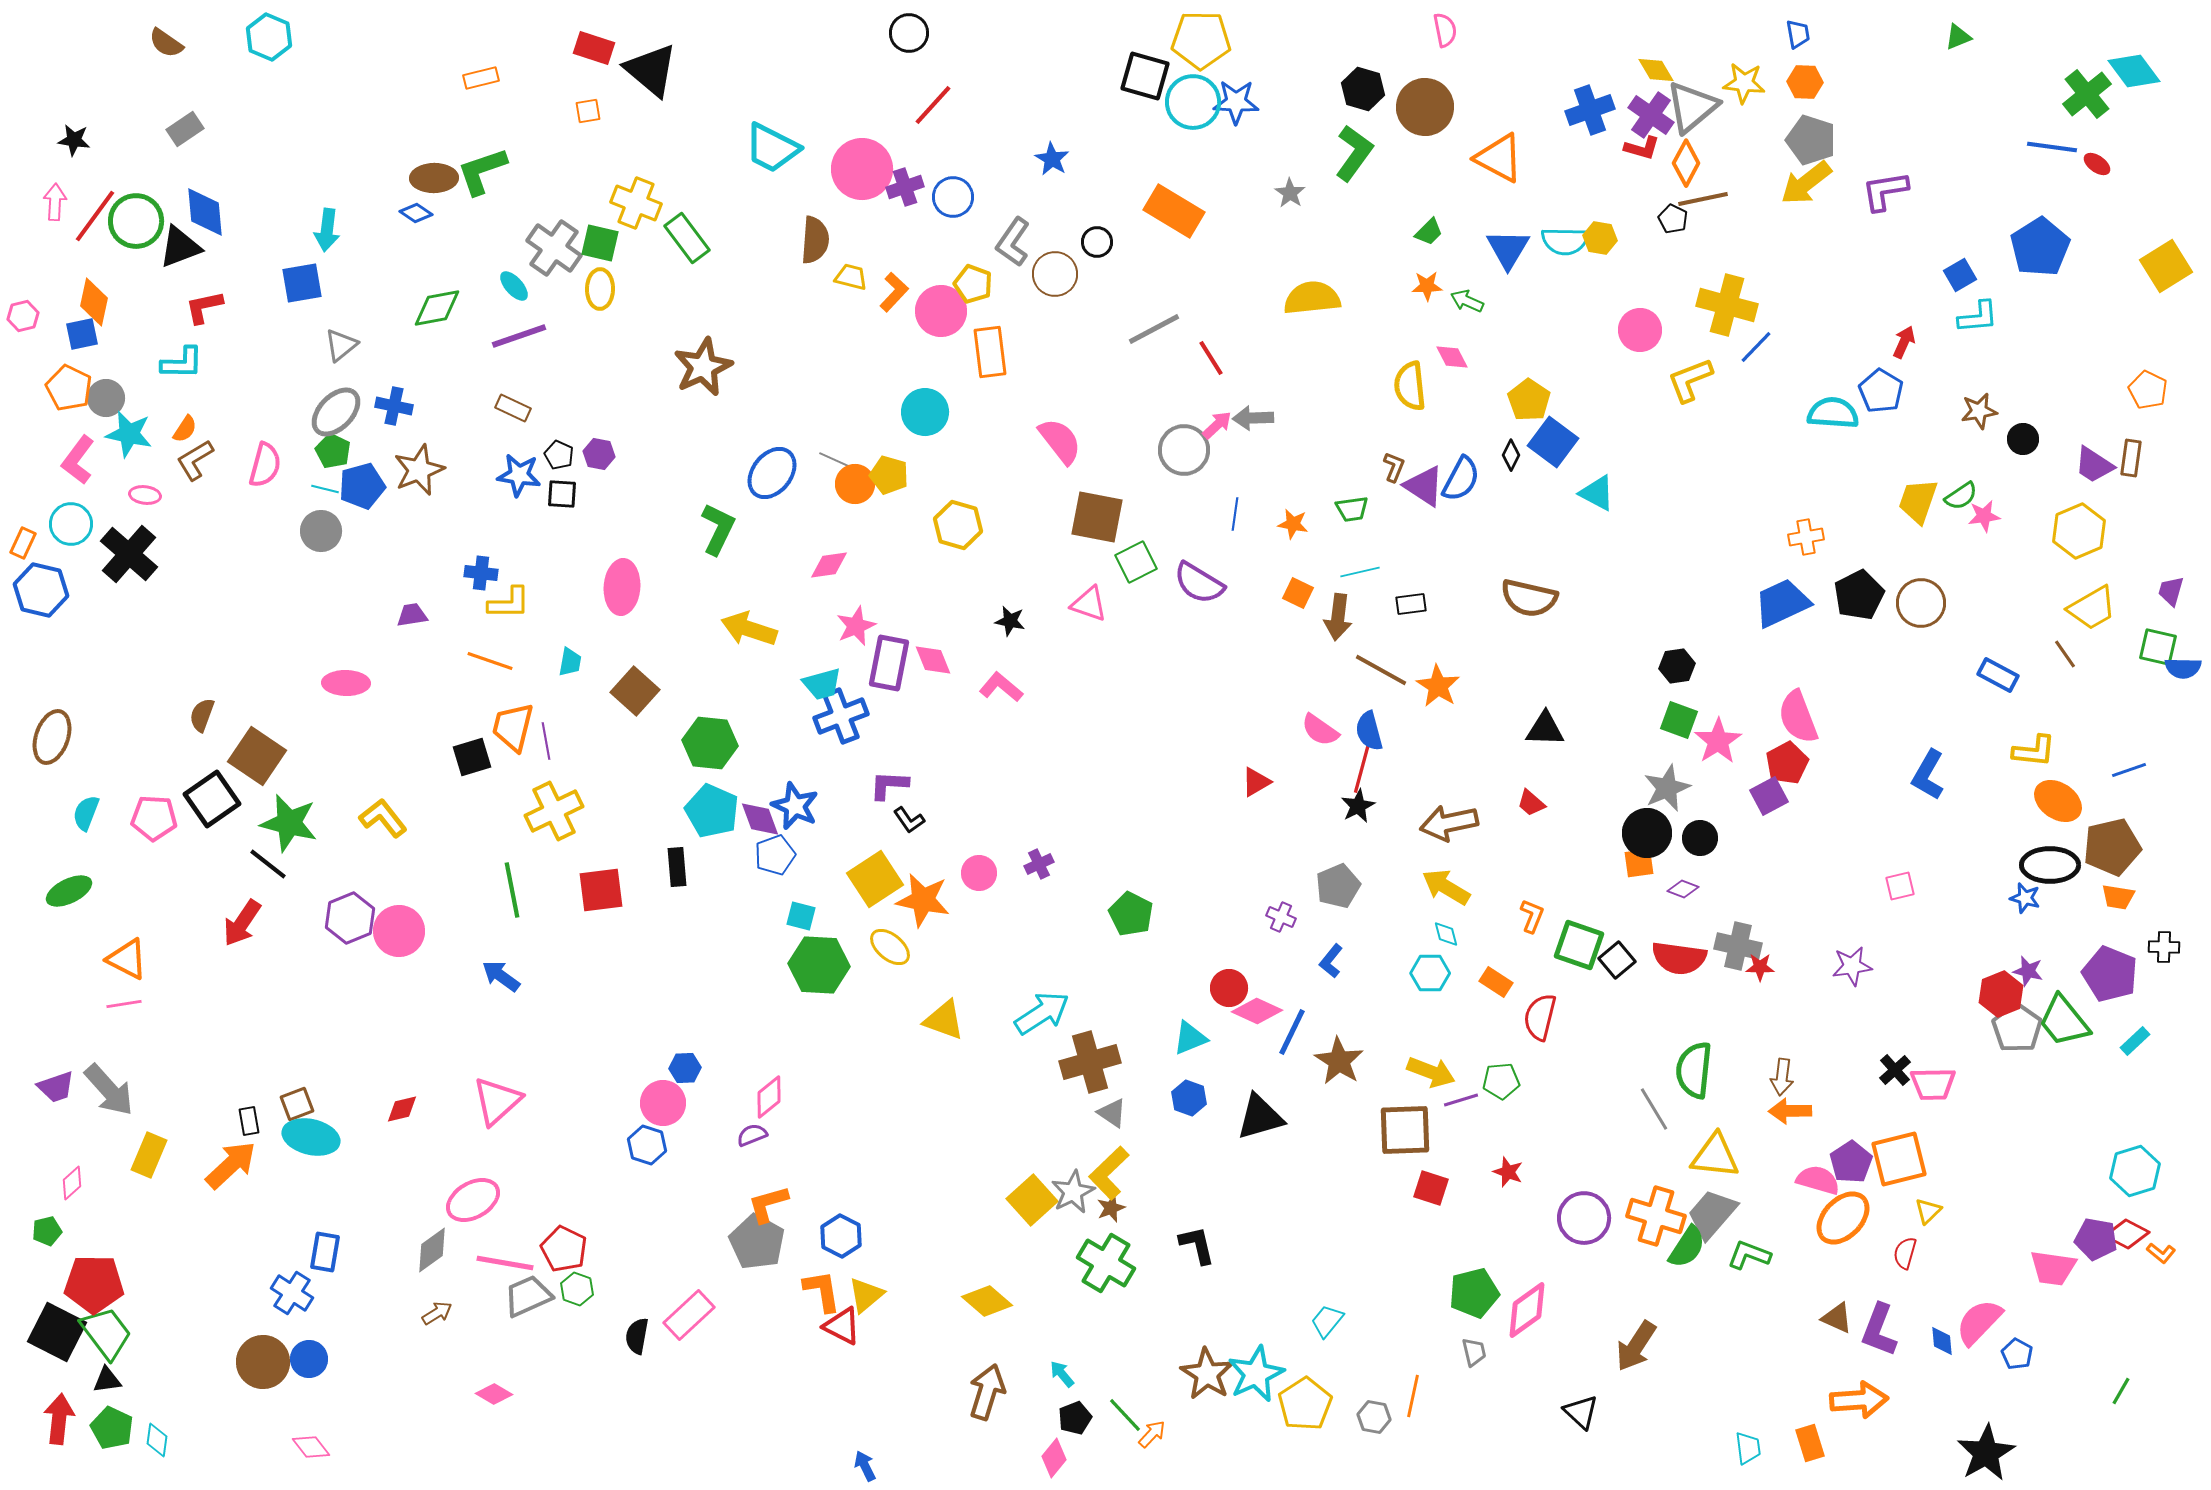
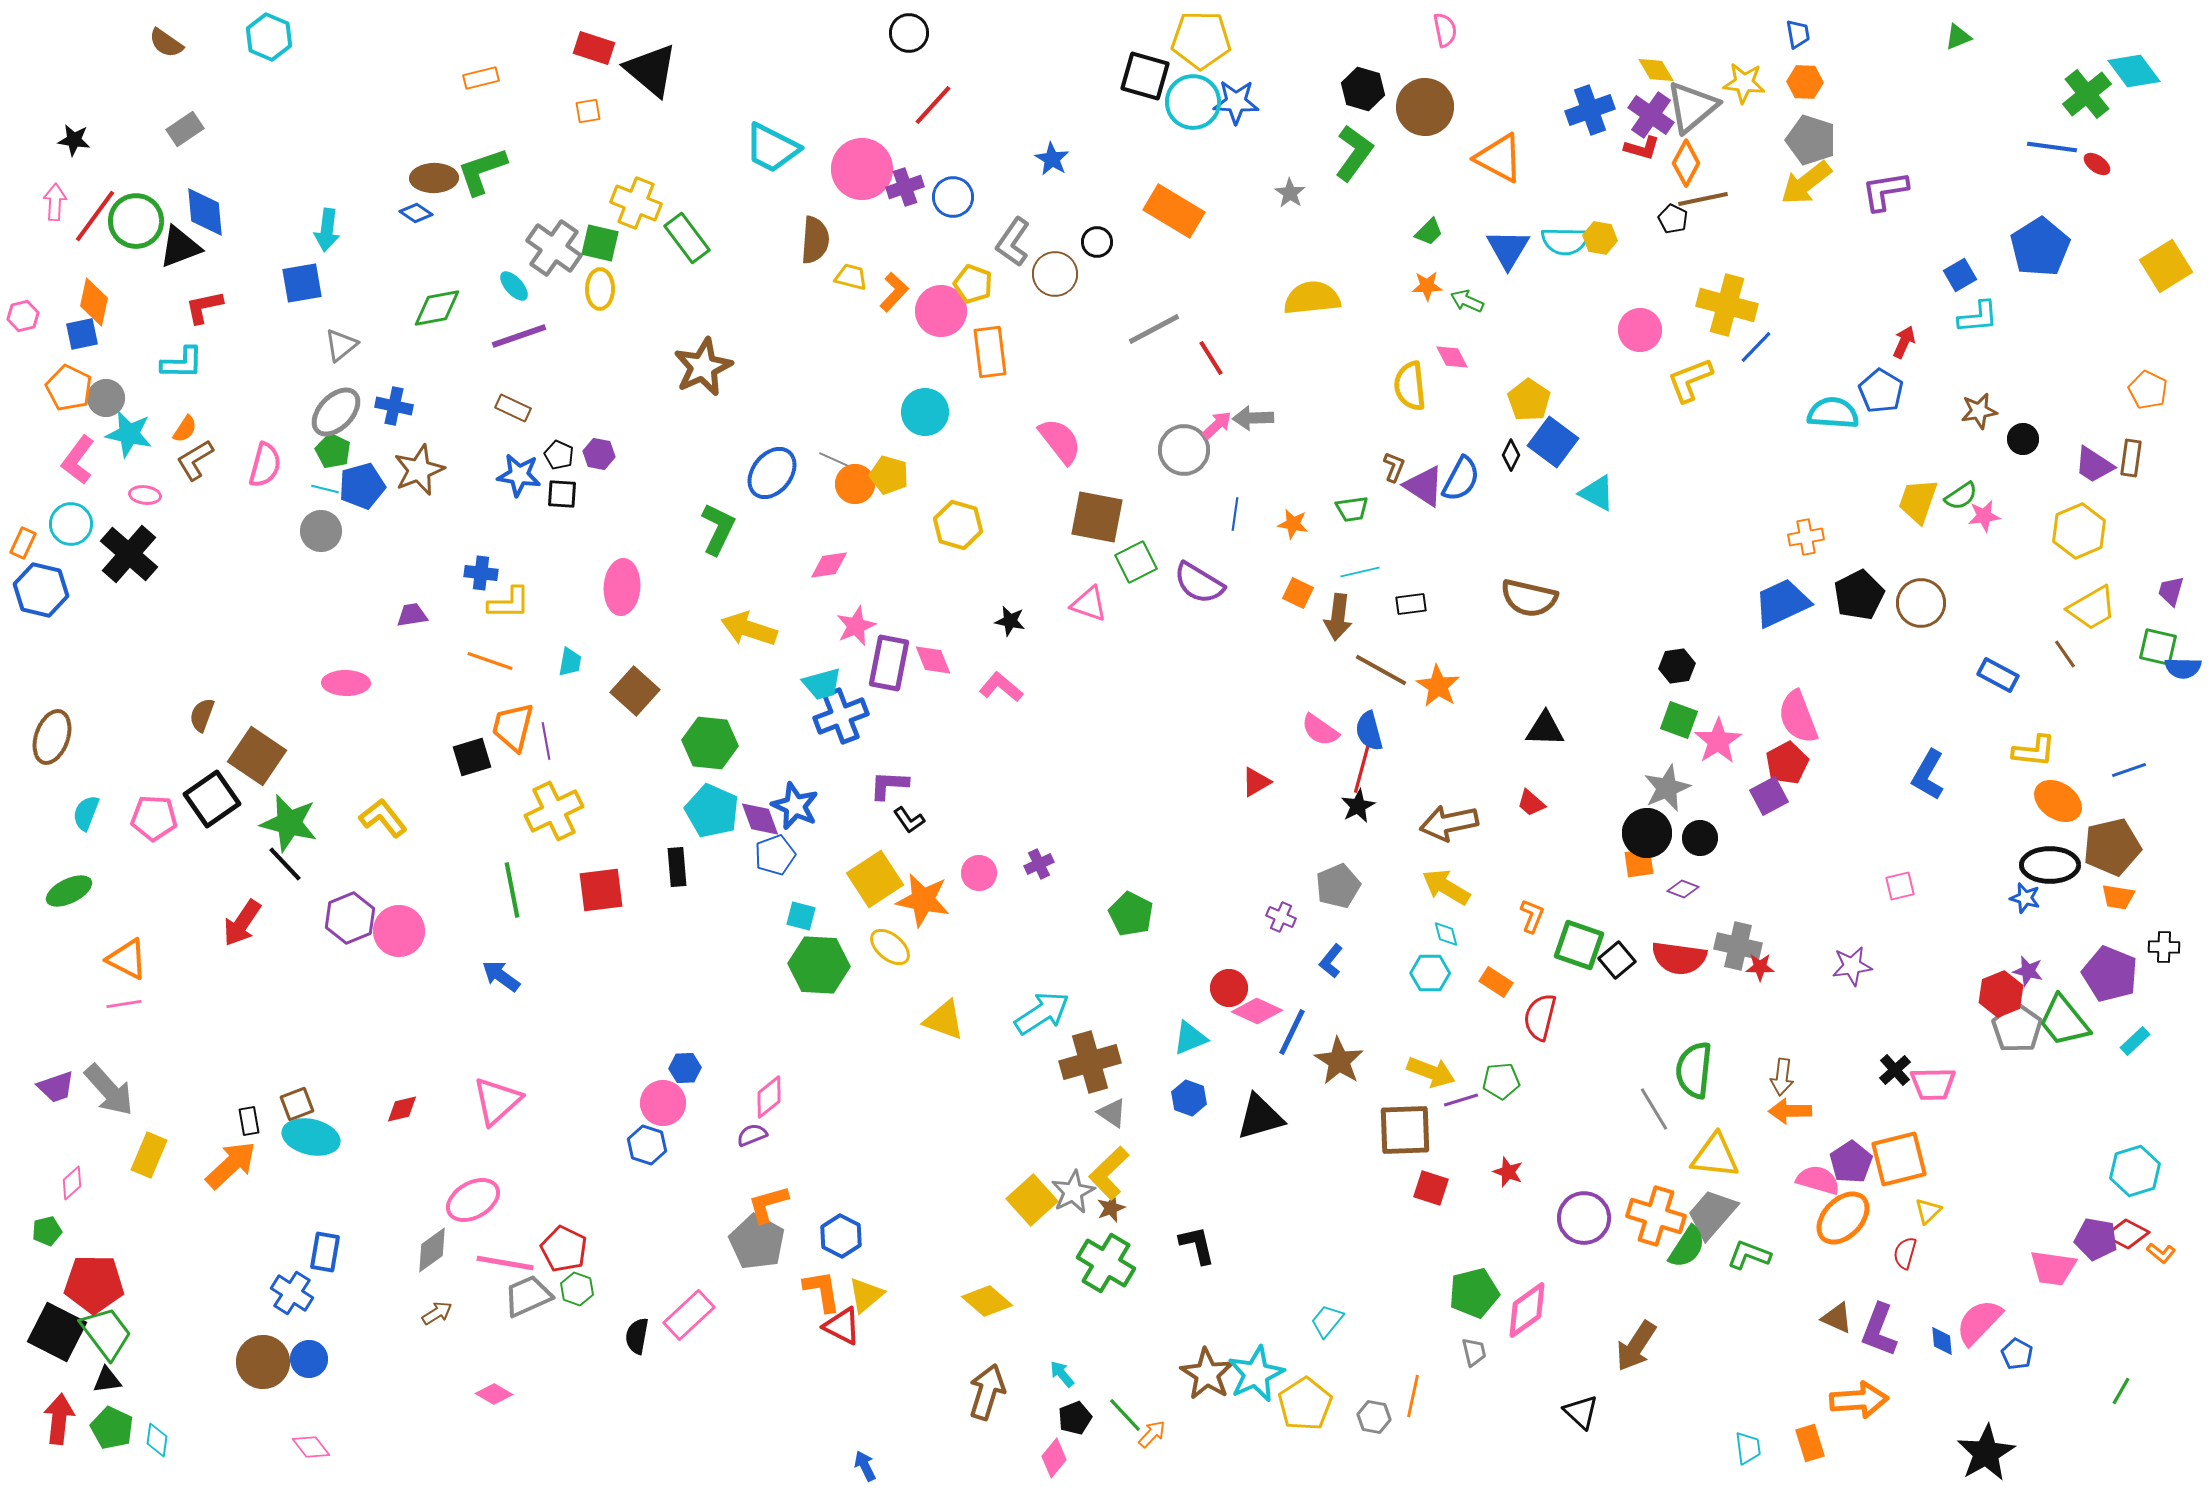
black line at (268, 864): moved 17 px right; rotated 9 degrees clockwise
